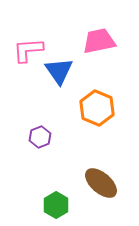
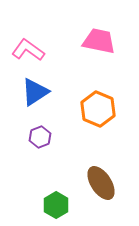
pink trapezoid: rotated 24 degrees clockwise
pink L-shape: rotated 40 degrees clockwise
blue triangle: moved 24 px left, 21 px down; rotated 32 degrees clockwise
orange hexagon: moved 1 px right, 1 px down
brown ellipse: rotated 16 degrees clockwise
